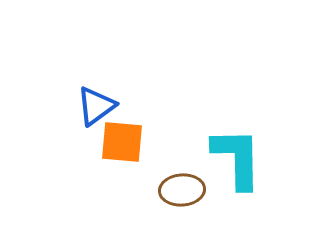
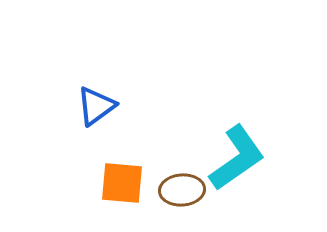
orange square: moved 41 px down
cyan L-shape: rotated 56 degrees clockwise
